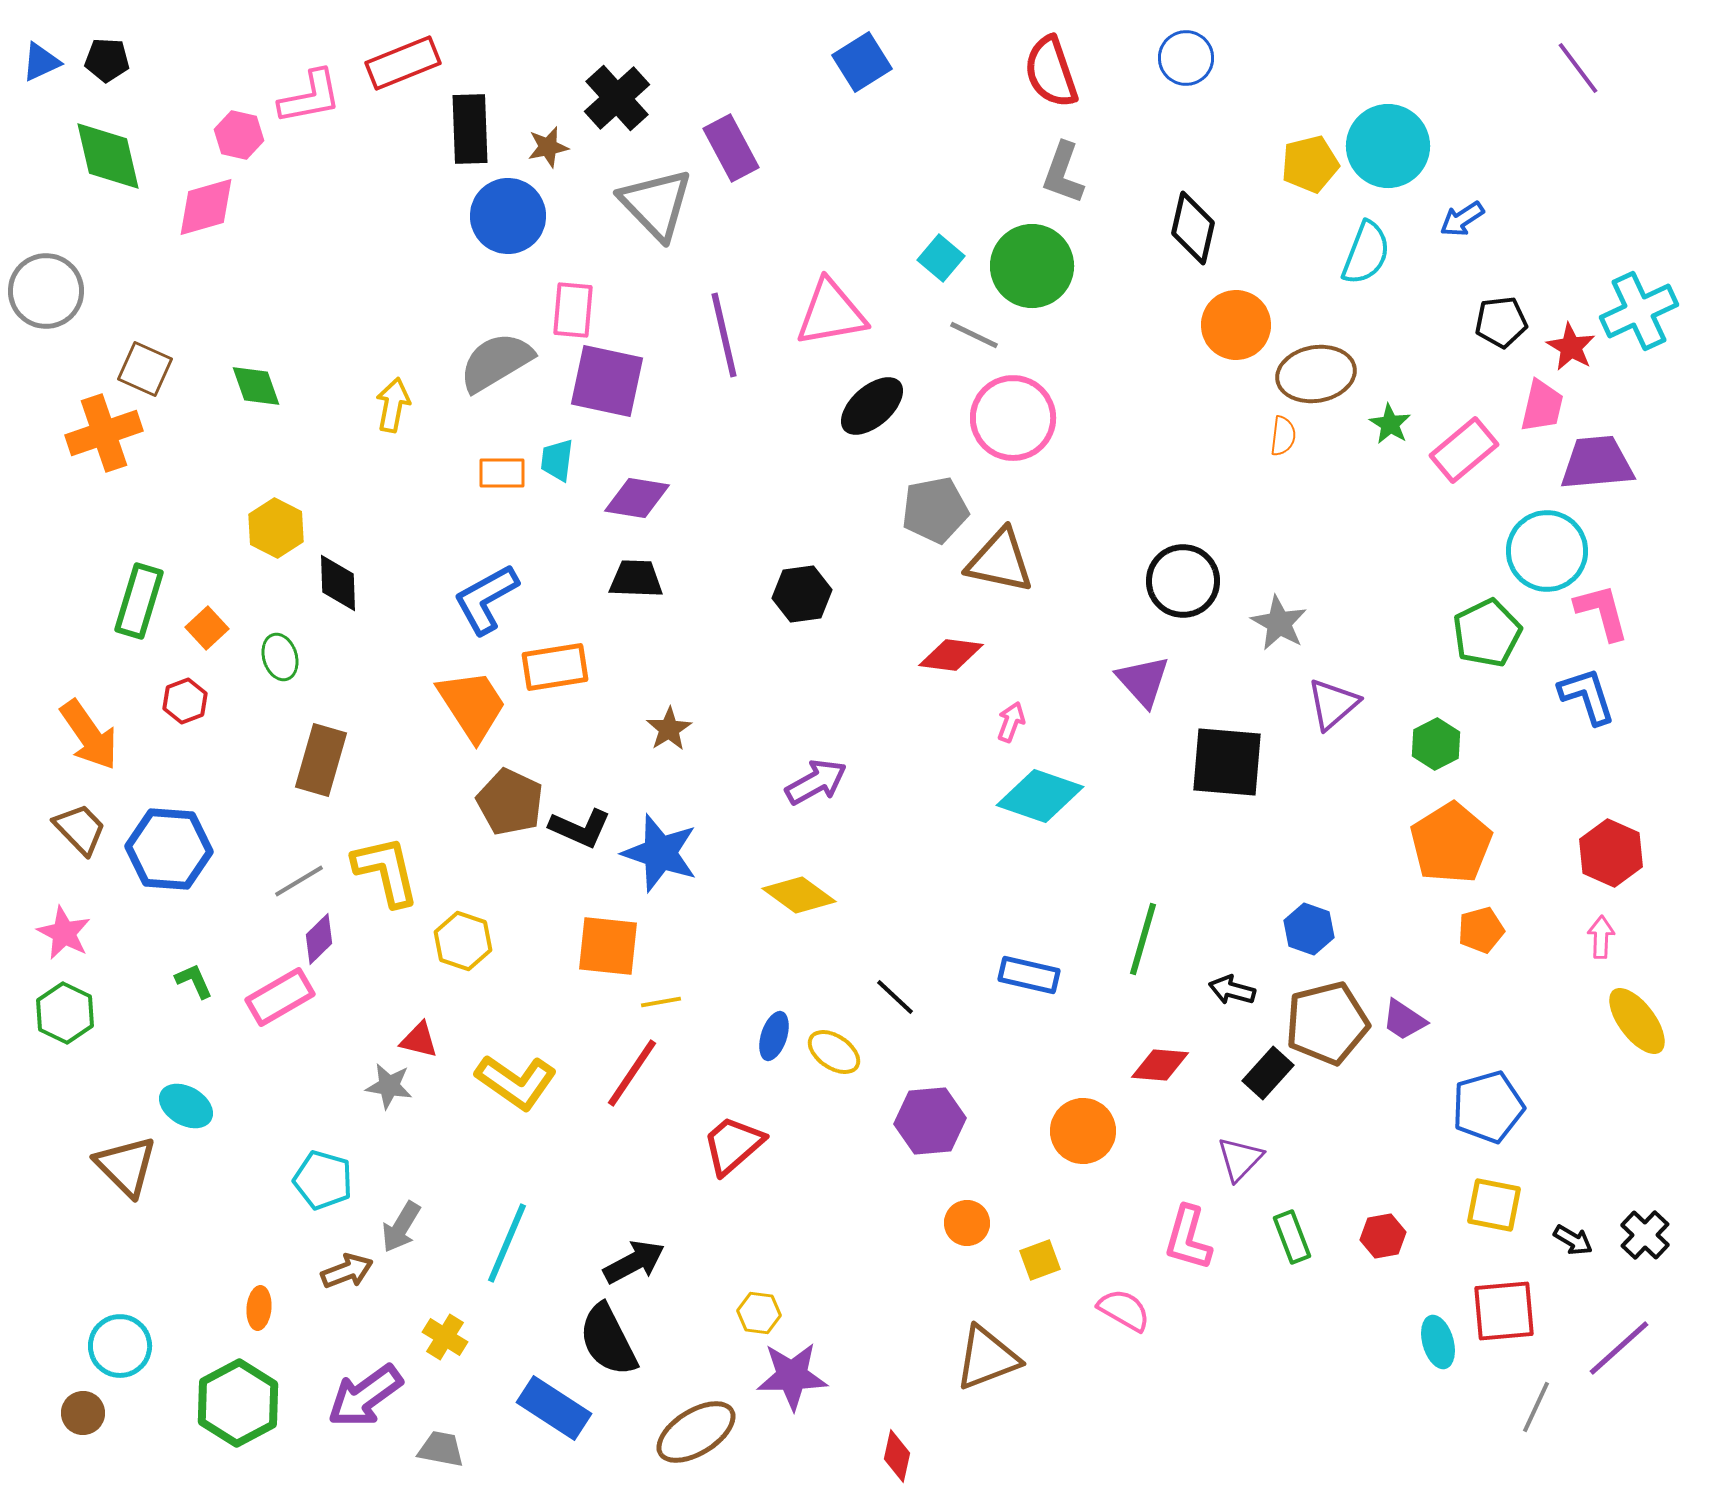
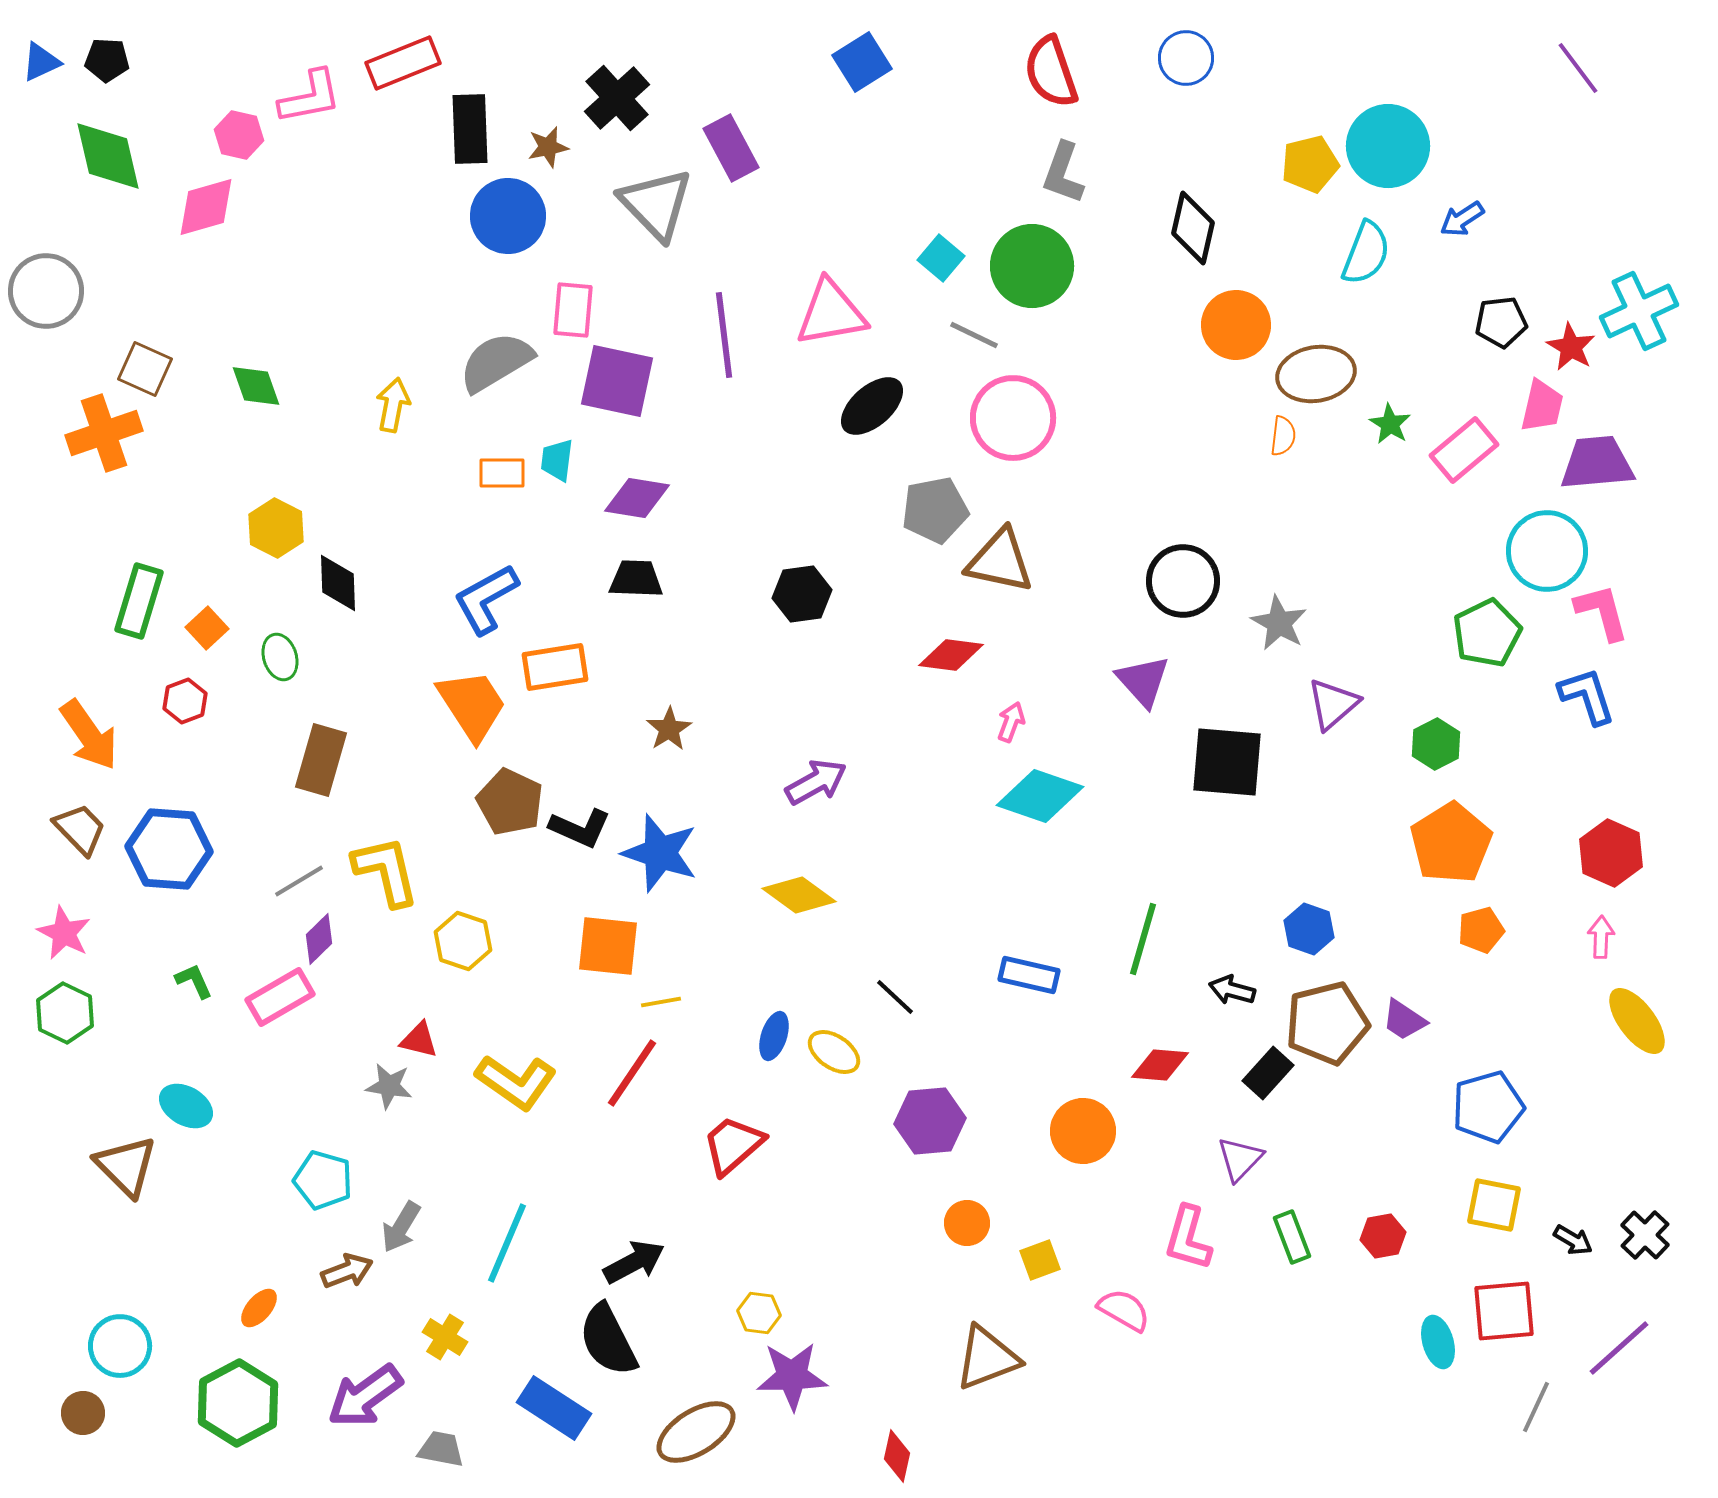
purple line at (724, 335): rotated 6 degrees clockwise
purple square at (607, 381): moved 10 px right
orange ellipse at (259, 1308): rotated 36 degrees clockwise
